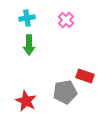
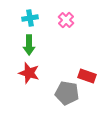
cyan cross: moved 3 px right
red rectangle: moved 2 px right
gray pentagon: moved 2 px right, 1 px down; rotated 20 degrees clockwise
red star: moved 3 px right, 28 px up; rotated 10 degrees counterclockwise
